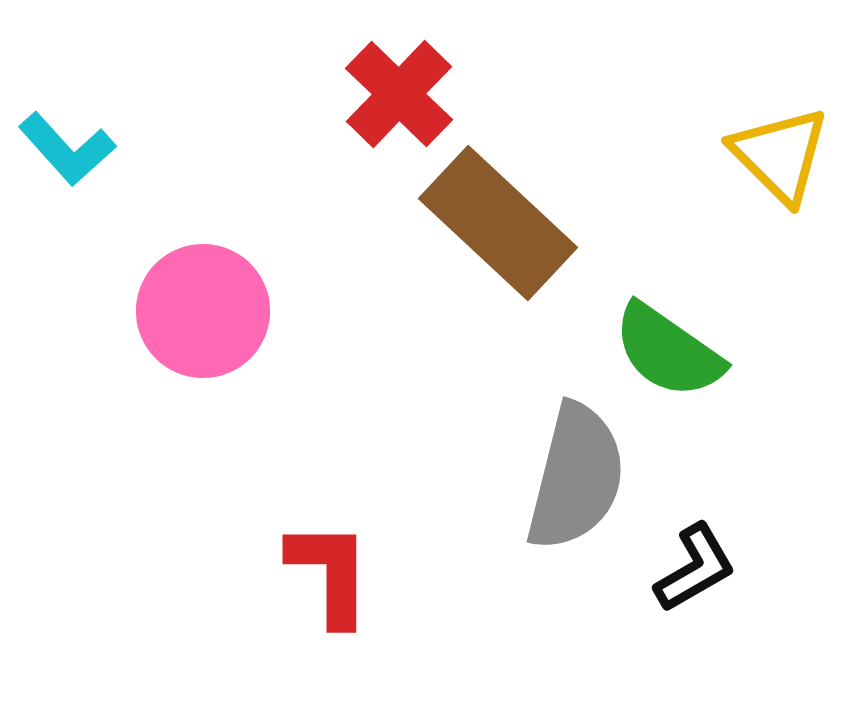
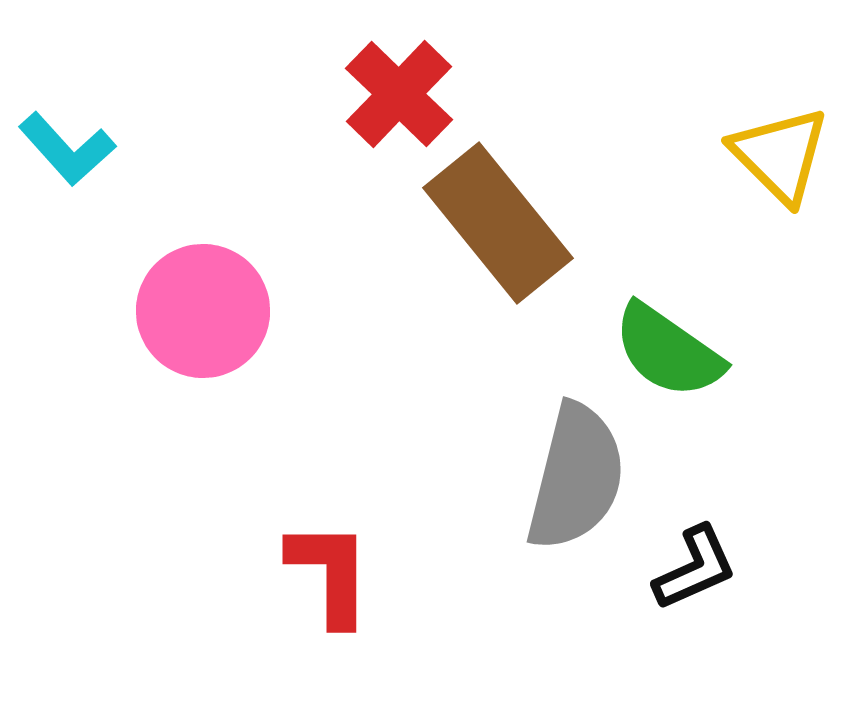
brown rectangle: rotated 8 degrees clockwise
black L-shape: rotated 6 degrees clockwise
